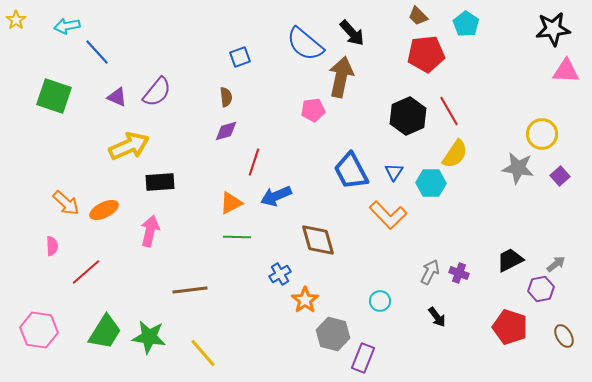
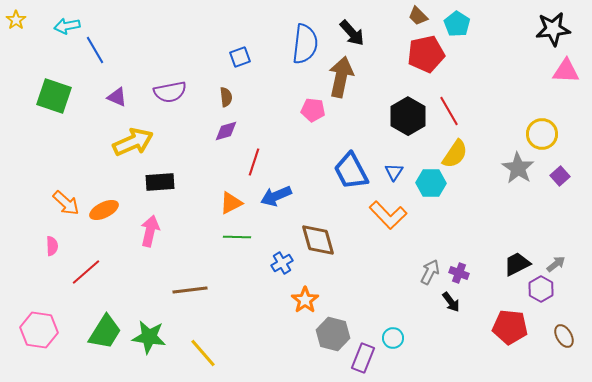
cyan pentagon at (466, 24): moved 9 px left
blue semicircle at (305, 44): rotated 123 degrees counterclockwise
blue line at (97, 52): moved 2 px left, 2 px up; rotated 12 degrees clockwise
red pentagon at (426, 54): rotated 6 degrees counterclockwise
purple semicircle at (157, 92): moved 13 px right; rotated 40 degrees clockwise
pink pentagon at (313, 110): rotated 15 degrees clockwise
black hexagon at (408, 116): rotated 6 degrees counterclockwise
yellow arrow at (129, 146): moved 4 px right, 4 px up
gray star at (518, 168): rotated 24 degrees clockwise
black trapezoid at (510, 260): moved 7 px right, 4 px down
blue cross at (280, 274): moved 2 px right, 11 px up
purple hexagon at (541, 289): rotated 20 degrees counterclockwise
cyan circle at (380, 301): moved 13 px right, 37 px down
black arrow at (437, 317): moved 14 px right, 15 px up
red pentagon at (510, 327): rotated 12 degrees counterclockwise
